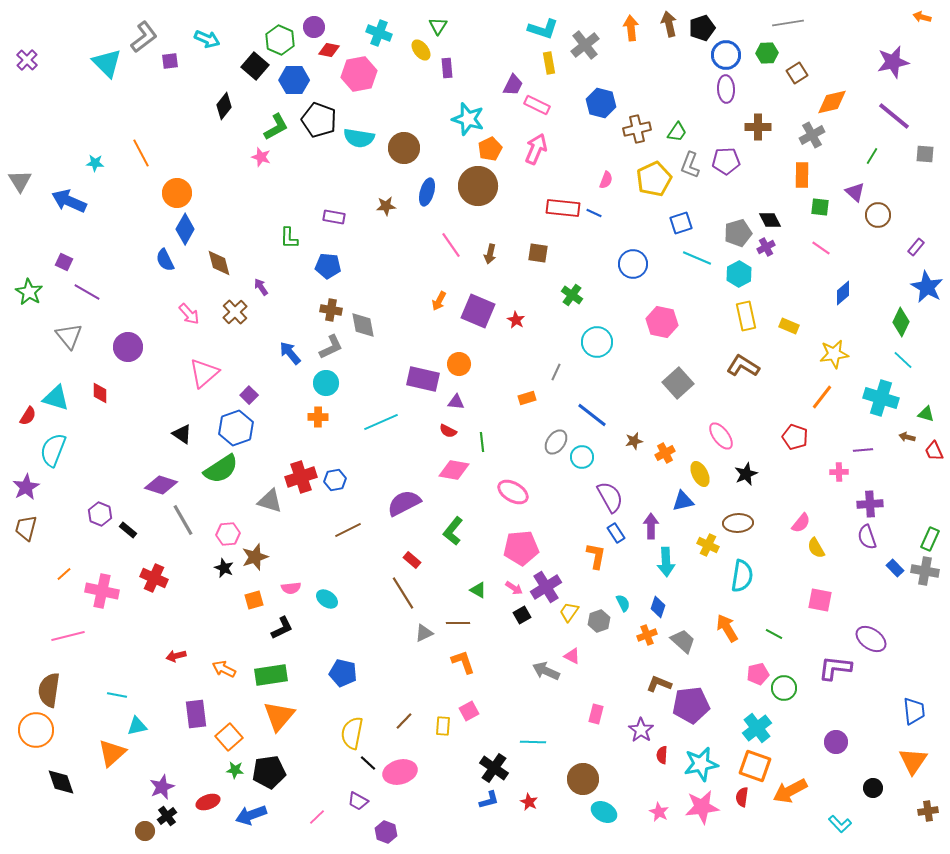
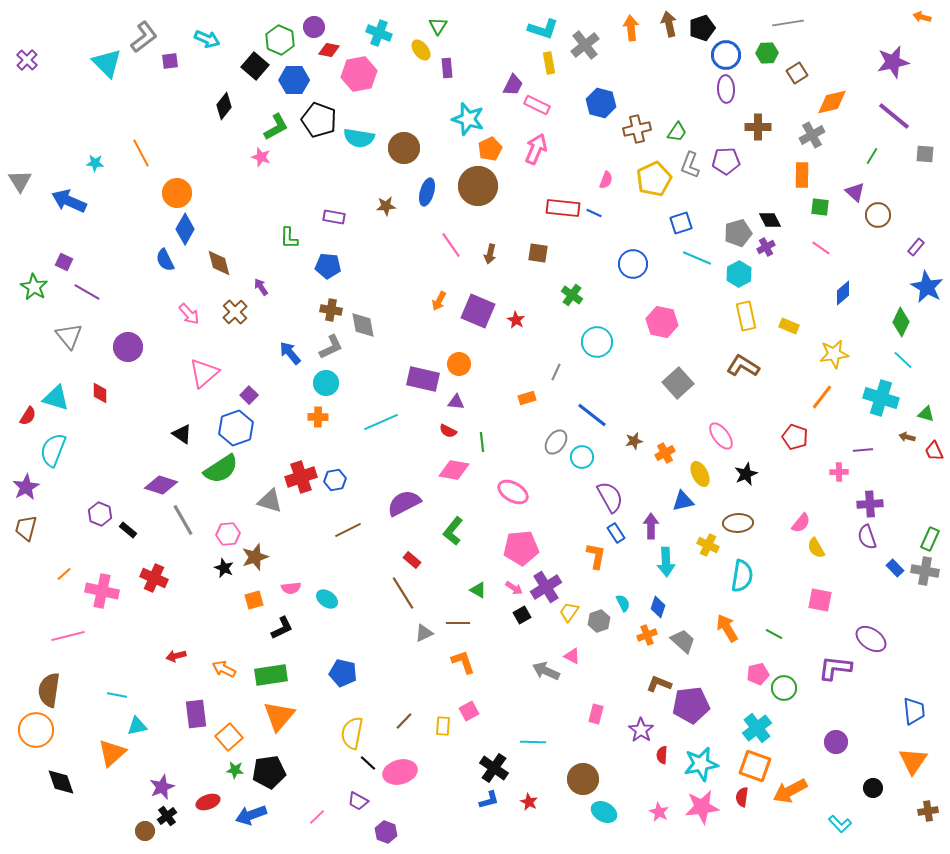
green star at (29, 292): moved 5 px right, 5 px up
